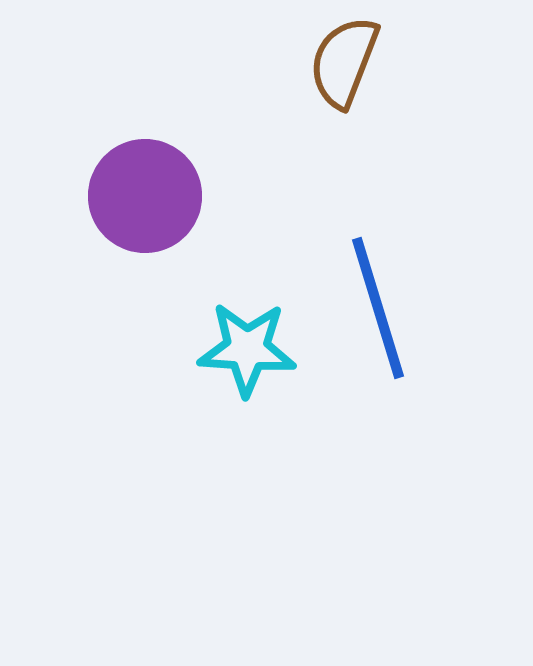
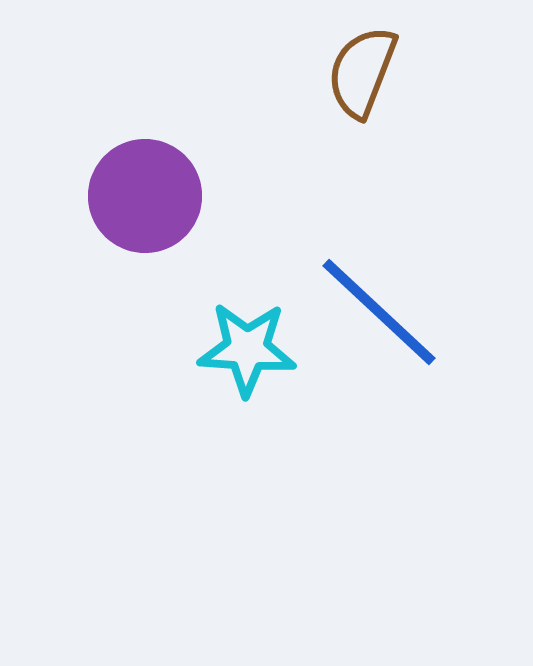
brown semicircle: moved 18 px right, 10 px down
blue line: moved 1 px right, 4 px down; rotated 30 degrees counterclockwise
